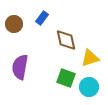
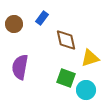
cyan circle: moved 3 px left, 3 px down
